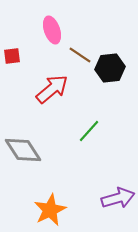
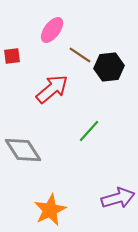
pink ellipse: rotated 56 degrees clockwise
black hexagon: moved 1 px left, 1 px up
